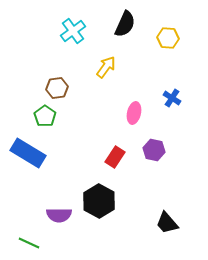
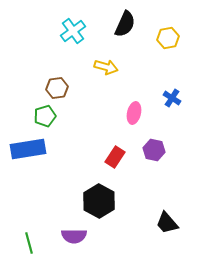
yellow hexagon: rotated 15 degrees counterclockwise
yellow arrow: rotated 70 degrees clockwise
green pentagon: rotated 20 degrees clockwise
blue rectangle: moved 4 px up; rotated 40 degrees counterclockwise
purple semicircle: moved 15 px right, 21 px down
green line: rotated 50 degrees clockwise
